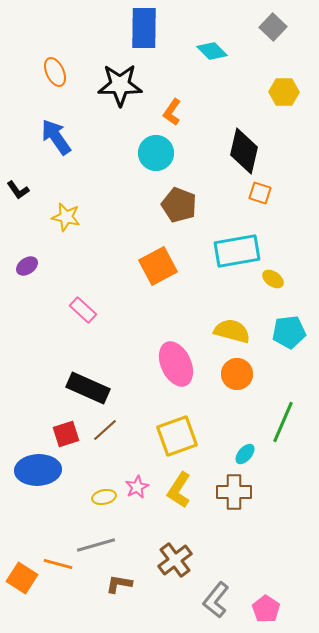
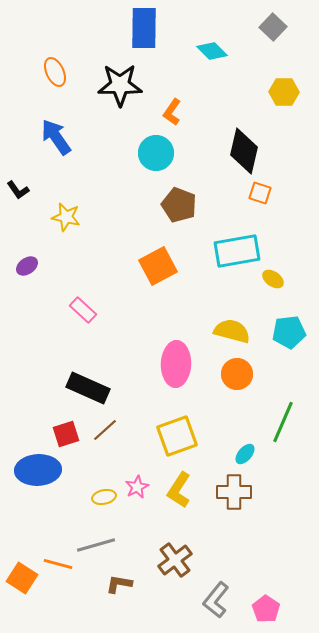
pink ellipse at (176, 364): rotated 27 degrees clockwise
